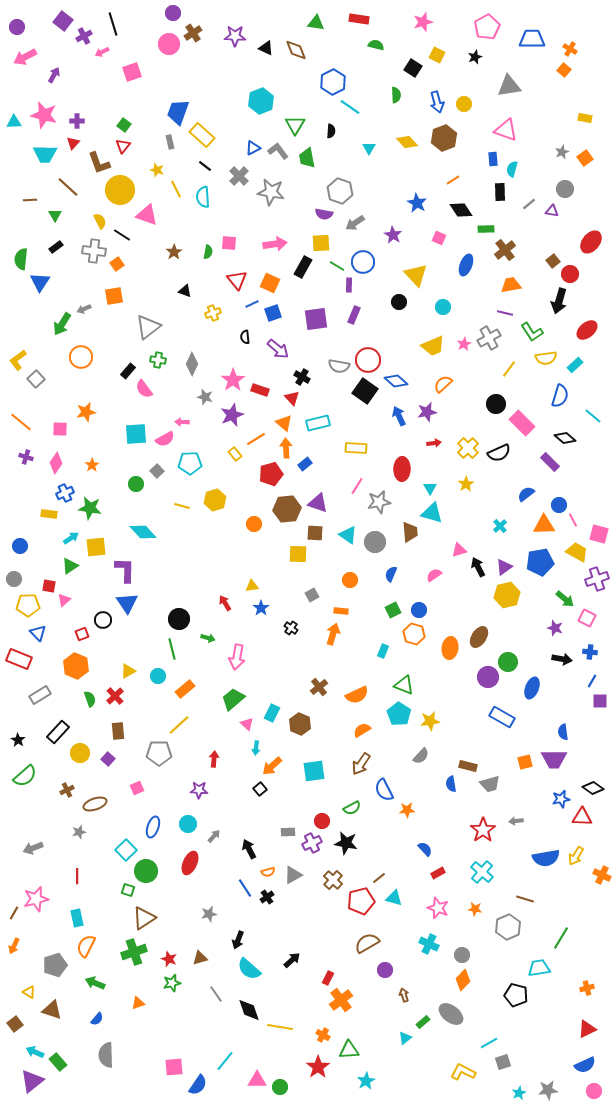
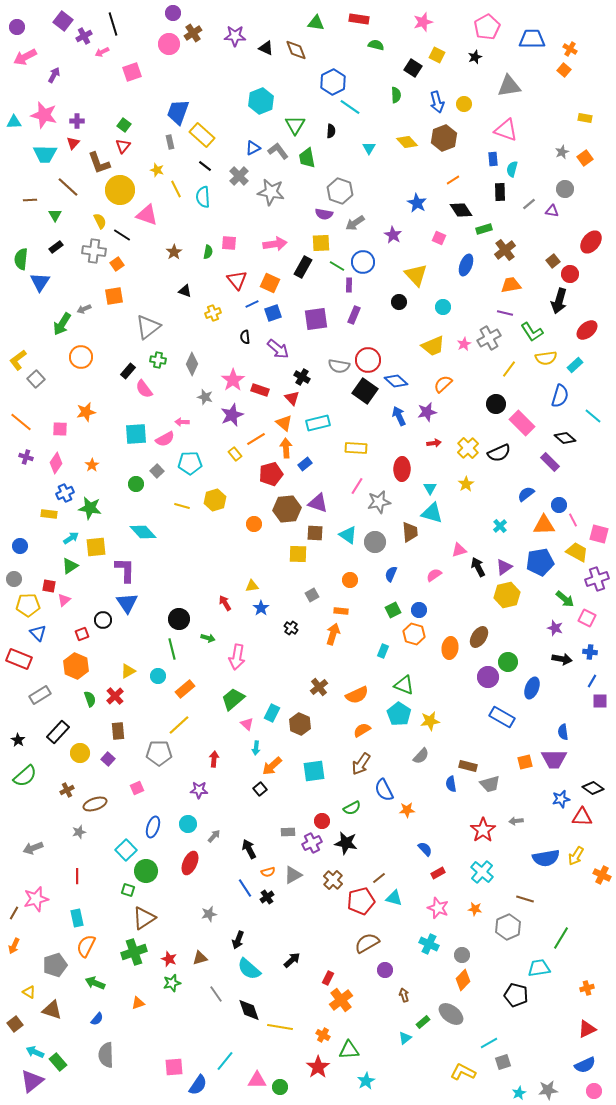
green rectangle at (486, 229): moved 2 px left; rotated 14 degrees counterclockwise
